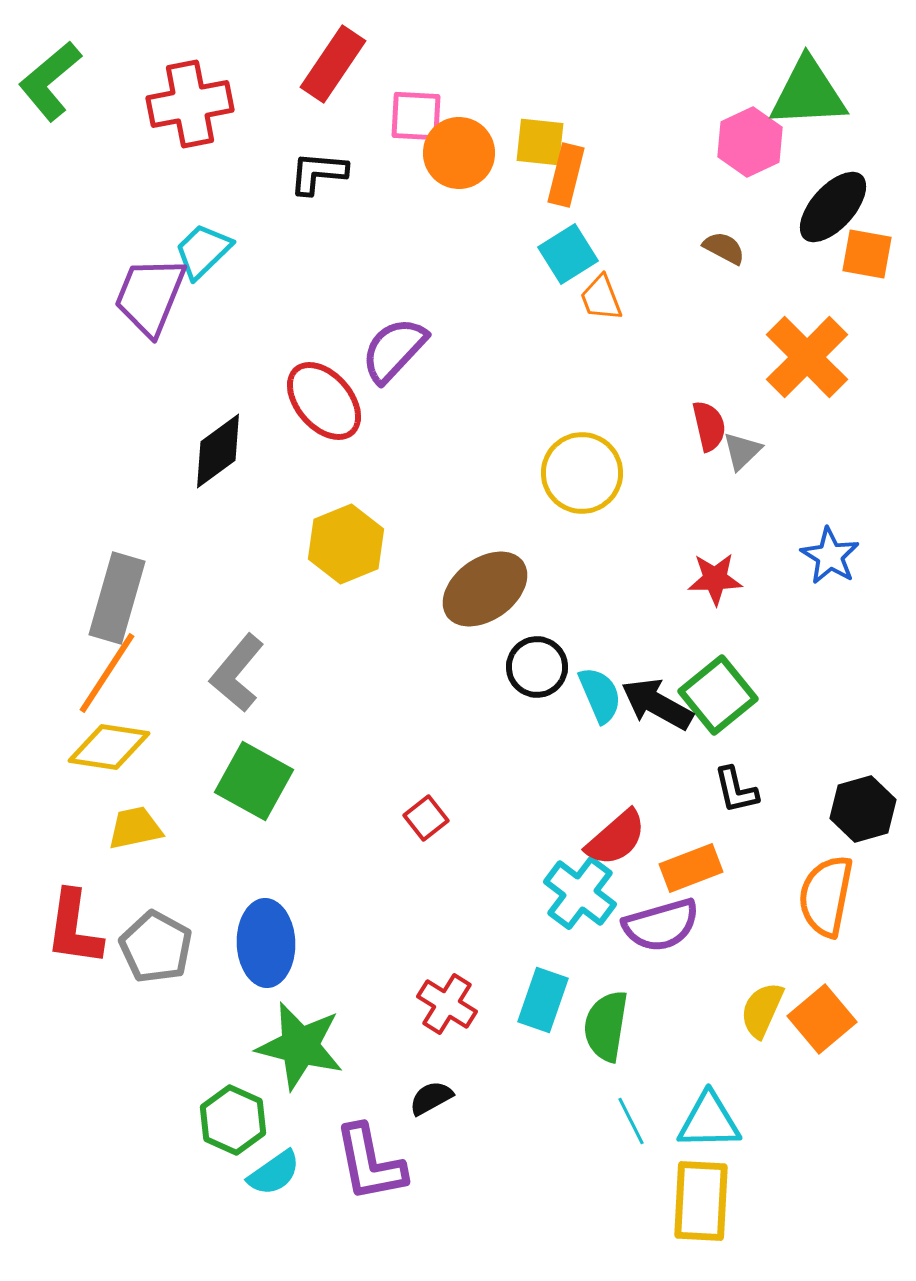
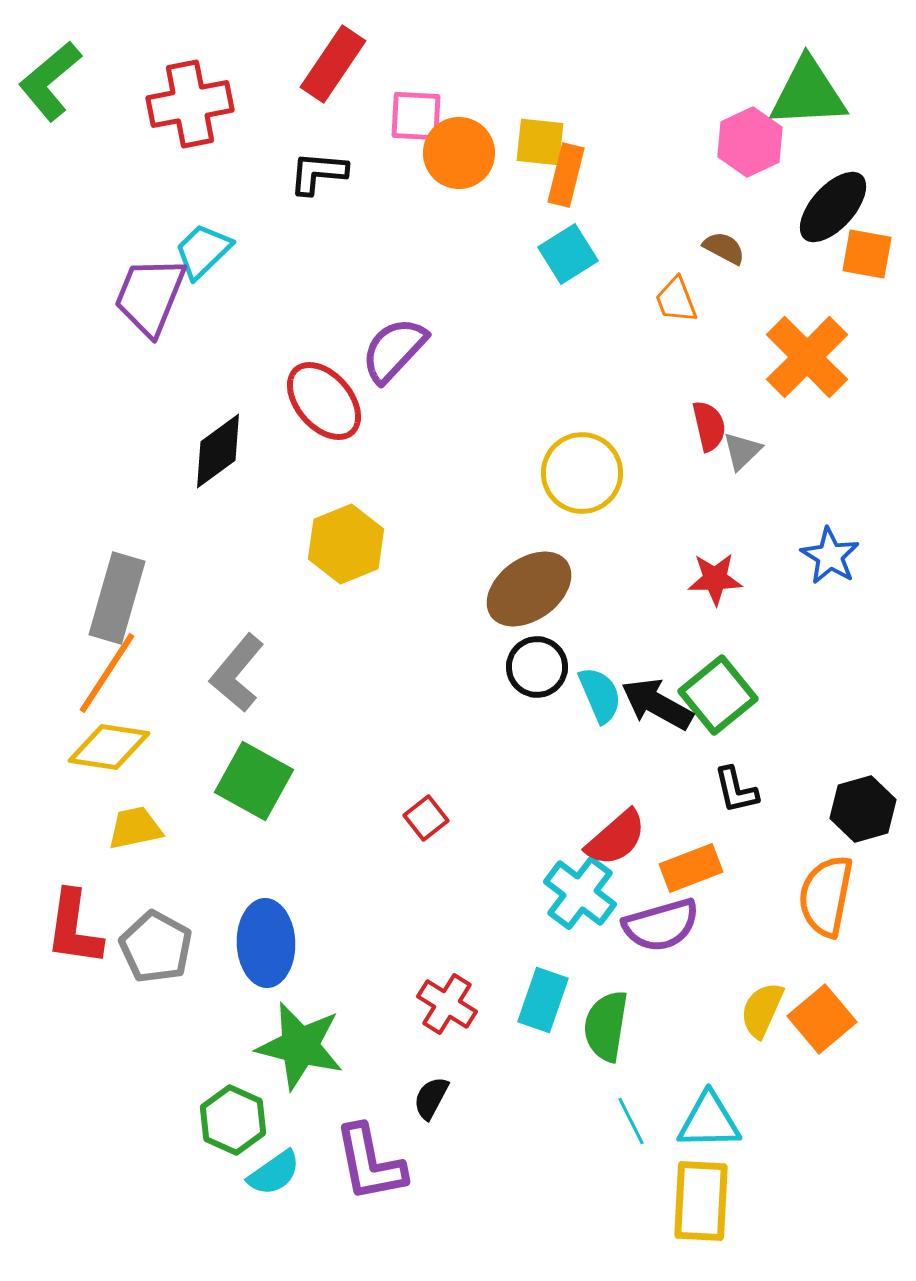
orange trapezoid at (601, 298): moved 75 px right, 2 px down
brown ellipse at (485, 589): moved 44 px right
black semicircle at (431, 1098): rotated 33 degrees counterclockwise
